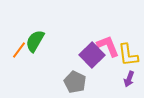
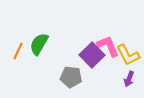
green semicircle: moved 4 px right, 3 px down
orange line: moved 1 px left, 1 px down; rotated 12 degrees counterclockwise
yellow L-shape: rotated 20 degrees counterclockwise
gray pentagon: moved 4 px left, 5 px up; rotated 20 degrees counterclockwise
